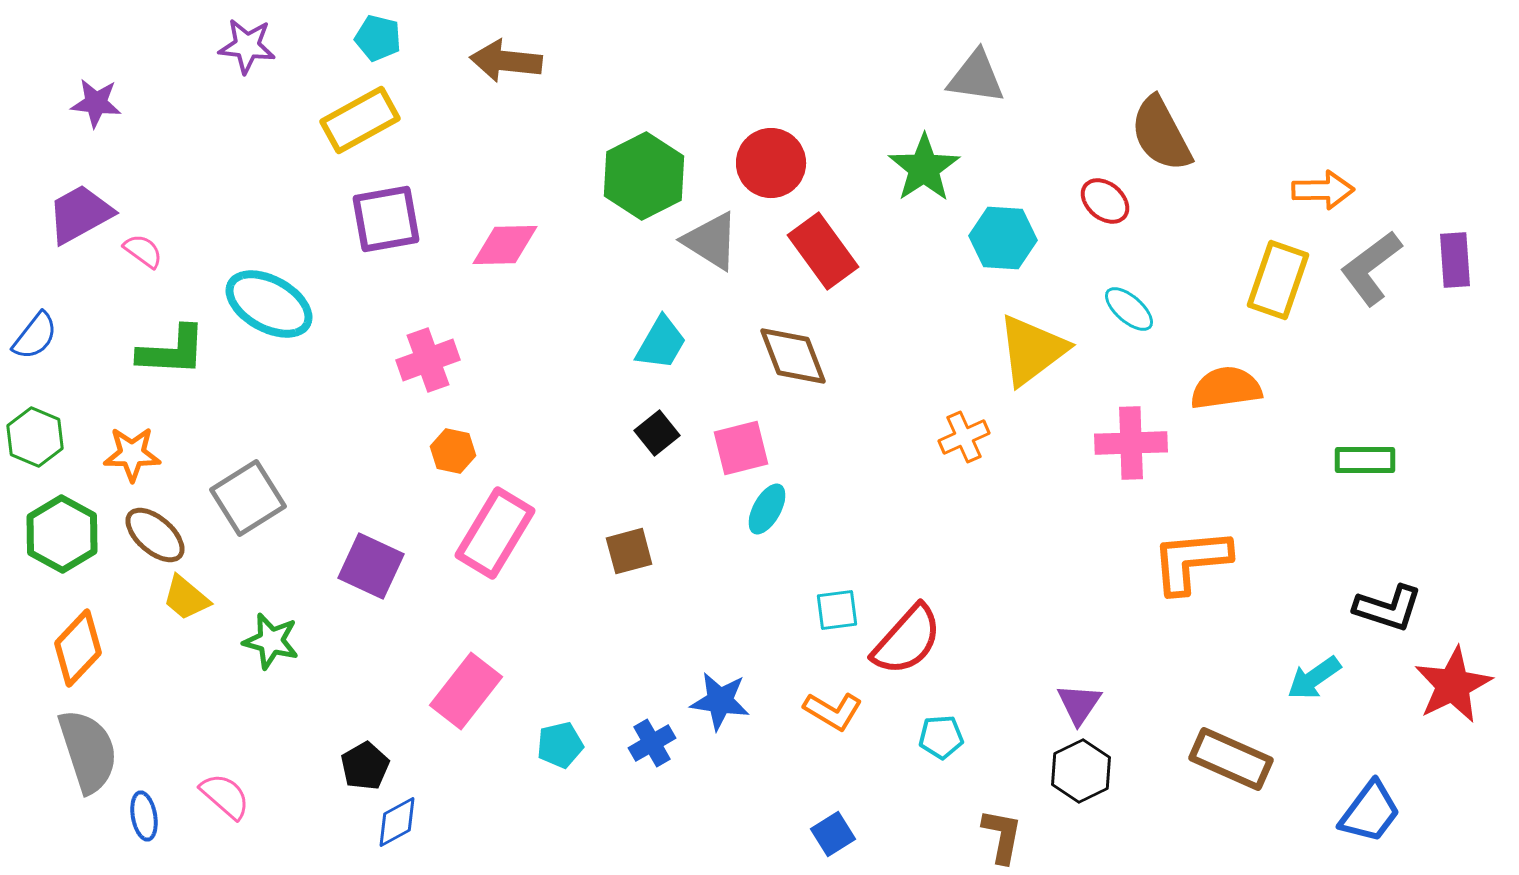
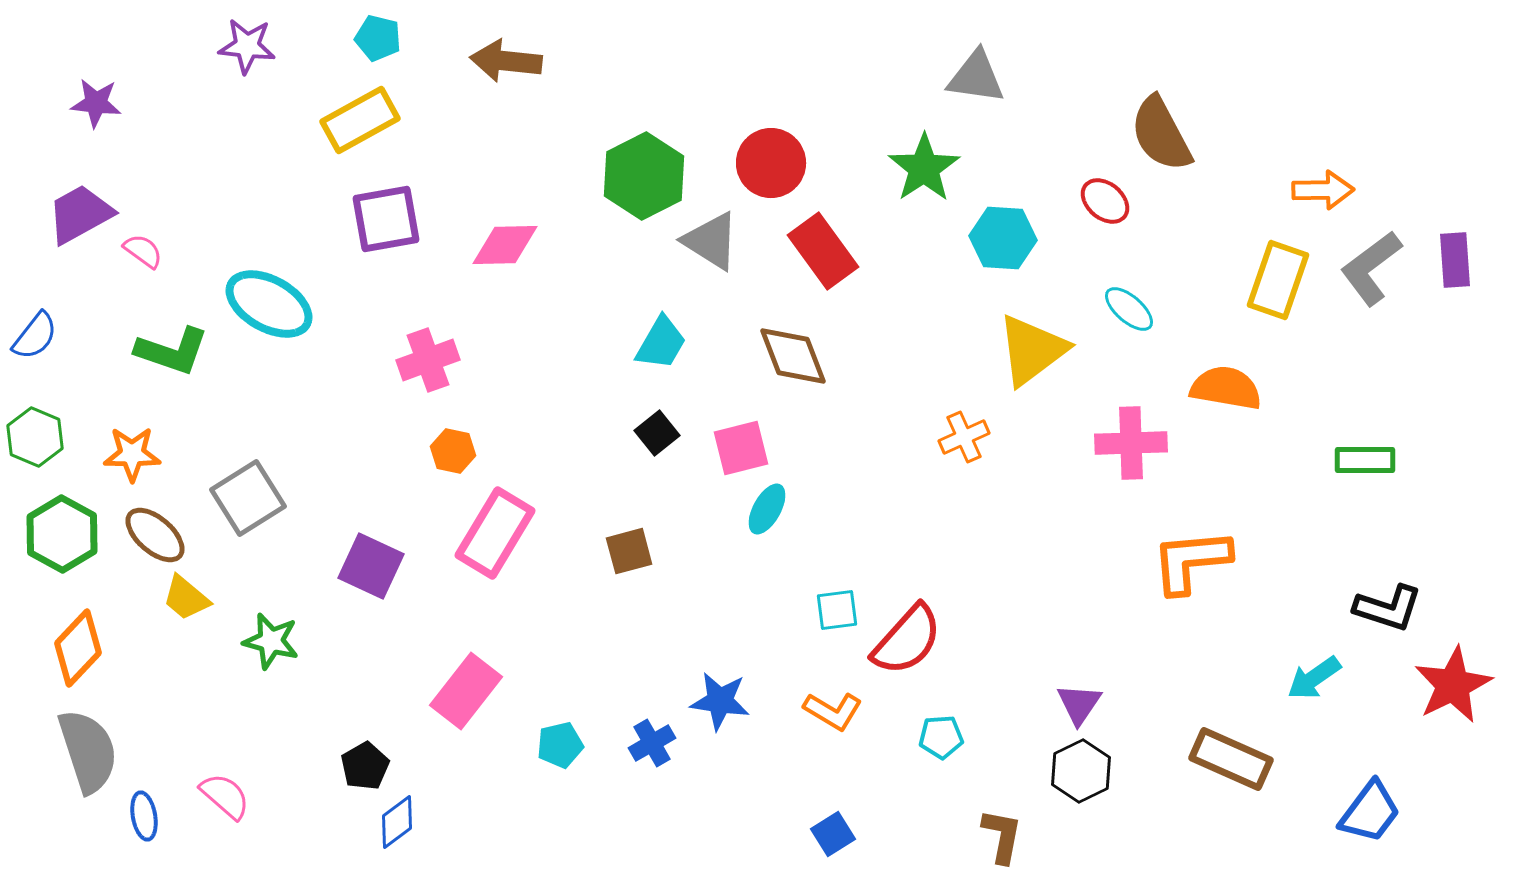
green L-shape at (172, 351): rotated 16 degrees clockwise
orange semicircle at (1226, 388): rotated 18 degrees clockwise
blue diamond at (397, 822): rotated 8 degrees counterclockwise
